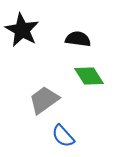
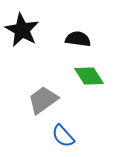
gray trapezoid: moved 1 px left
